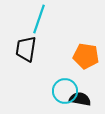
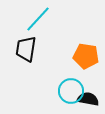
cyan line: moved 1 px left; rotated 24 degrees clockwise
cyan circle: moved 6 px right
black semicircle: moved 8 px right
